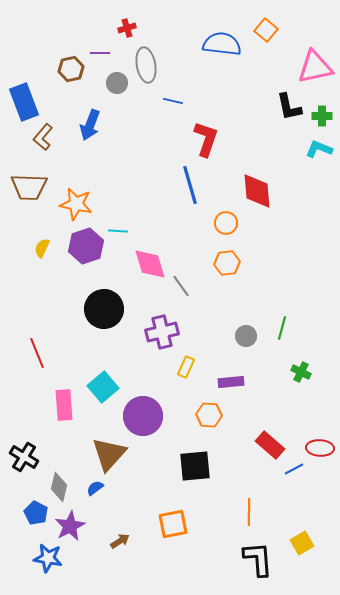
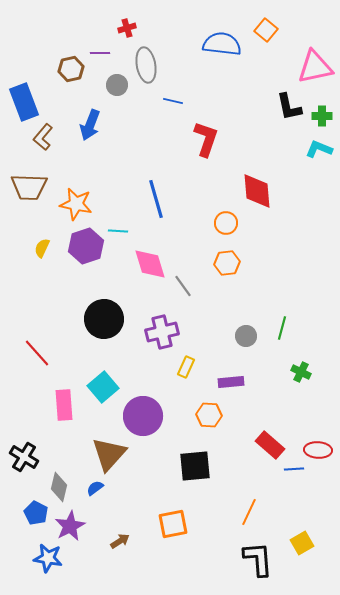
gray circle at (117, 83): moved 2 px down
blue line at (190, 185): moved 34 px left, 14 px down
gray line at (181, 286): moved 2 px right
black circle at (104, 309): moved 10 px down
red line at (37, 353): rotated 20 degrees counterclockwise
red ellipse at (320, 448): moved 2 px left, 2 px down
blue line at (294, 469): rotated 24 degrees clockwise
orange line at (249, 512): rotated 24 degrees clockwise
